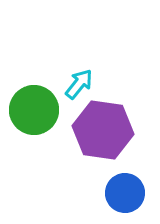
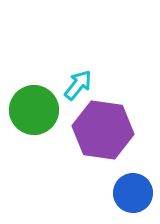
cyan arrow: moved 1 px left, 1 px down
blue circle: moved 8 px right
